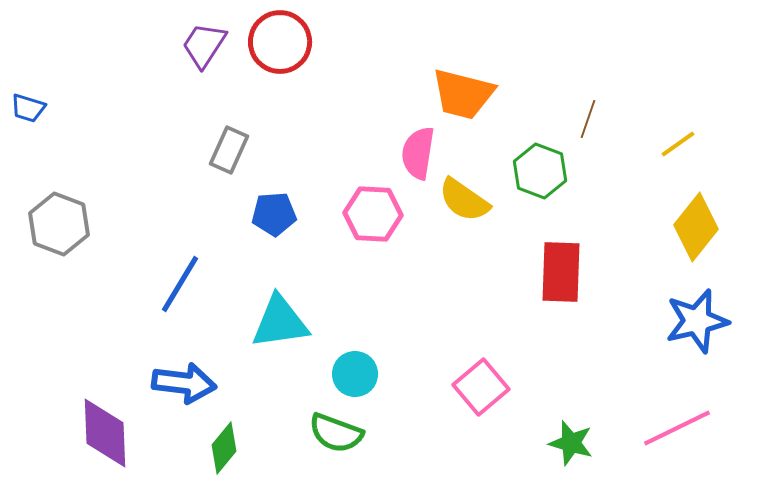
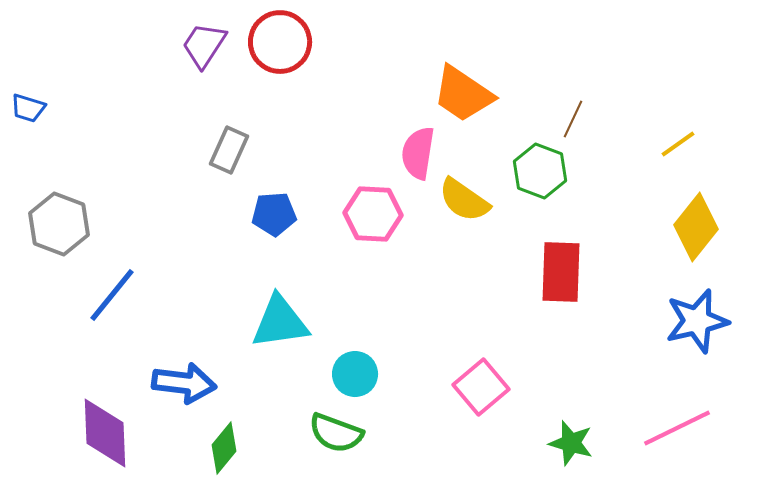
orange trapezoid: rotated 20 degrees clockwise
brown line: moved 15 px left; rotated 6 degrees clockwise
blue line: moved 68 px left, 11 px down; rotated 8 degrees clockwise
